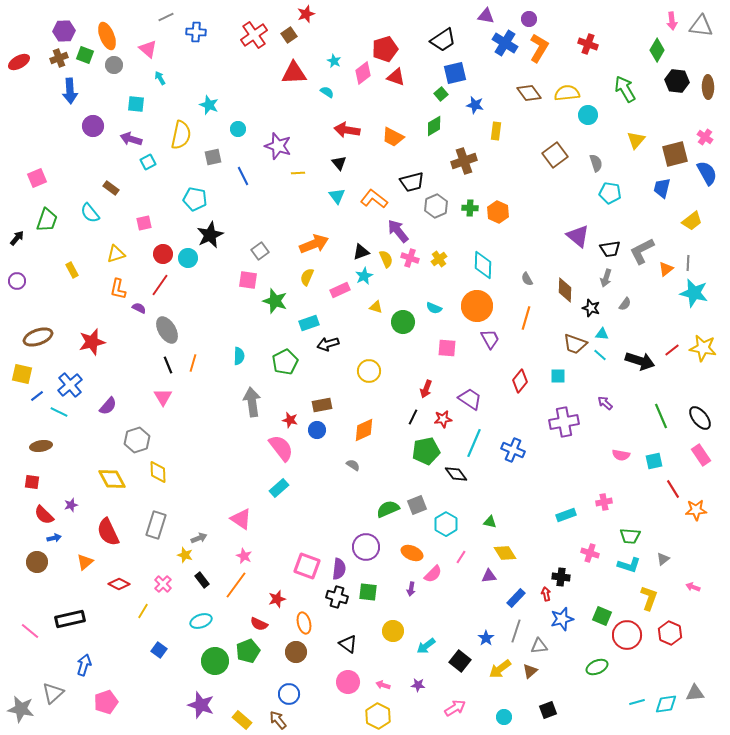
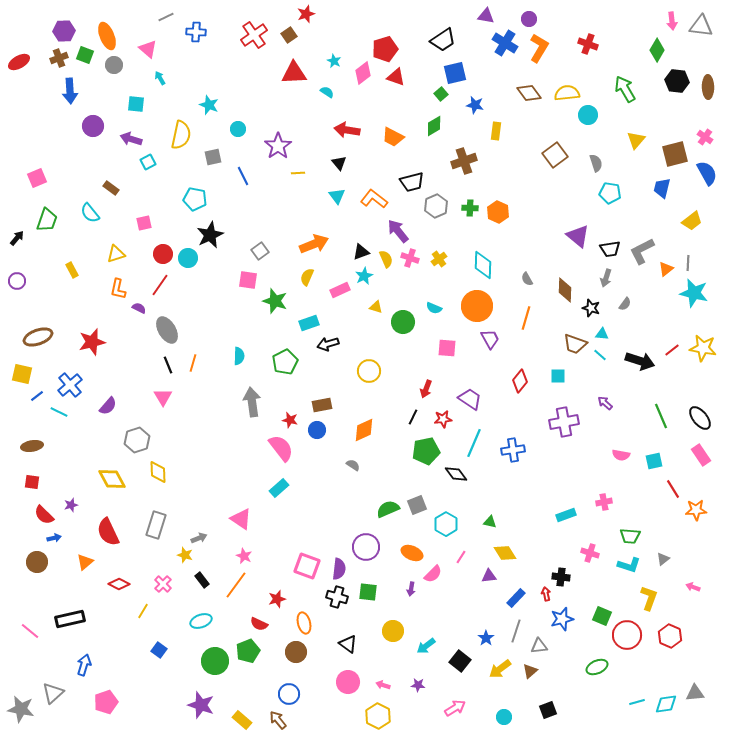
purple star at (278, 146): rotated 20 degrees clockwise
brown ellipse at (41, 446): moved 9 px left
blue cross at (513, 450): rotated 30 degrees counterclockwise
red hexagon at (670, 633): moved 3 px down
